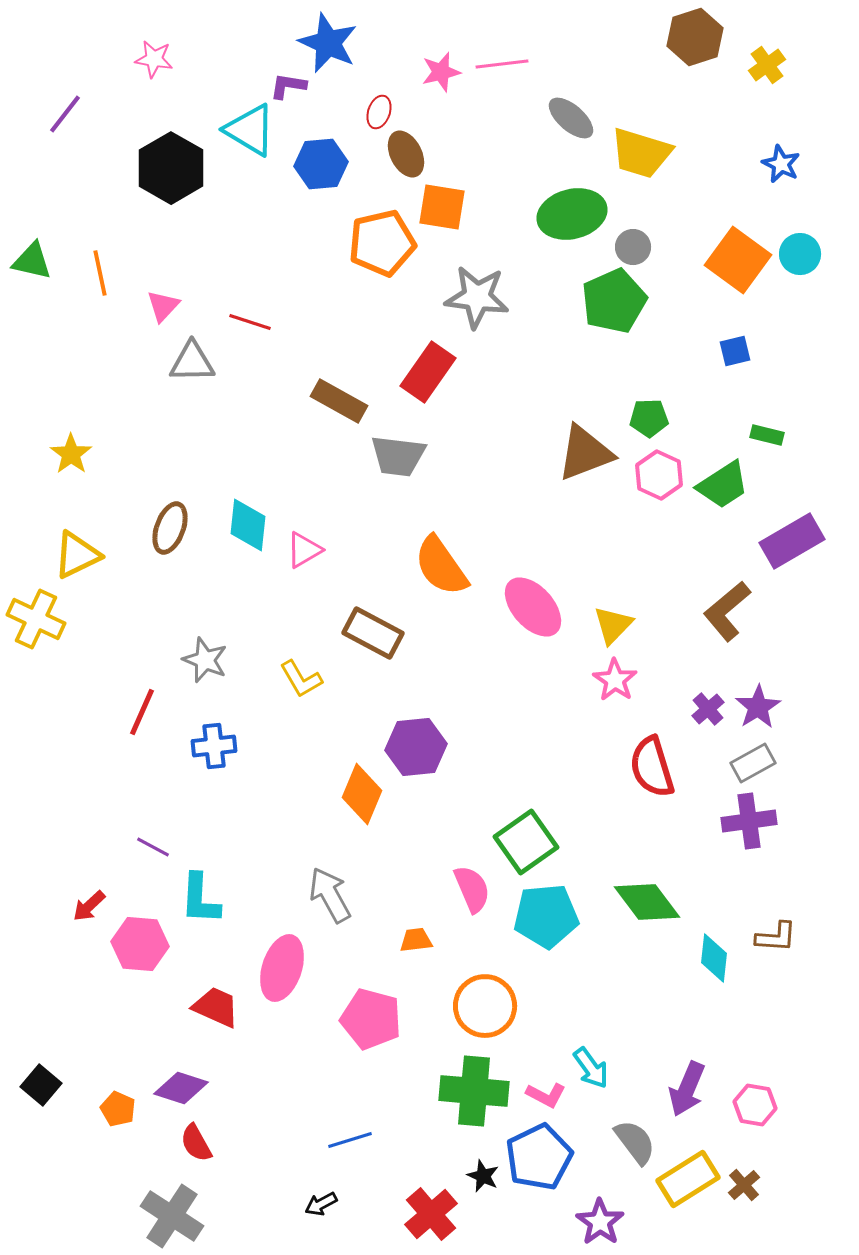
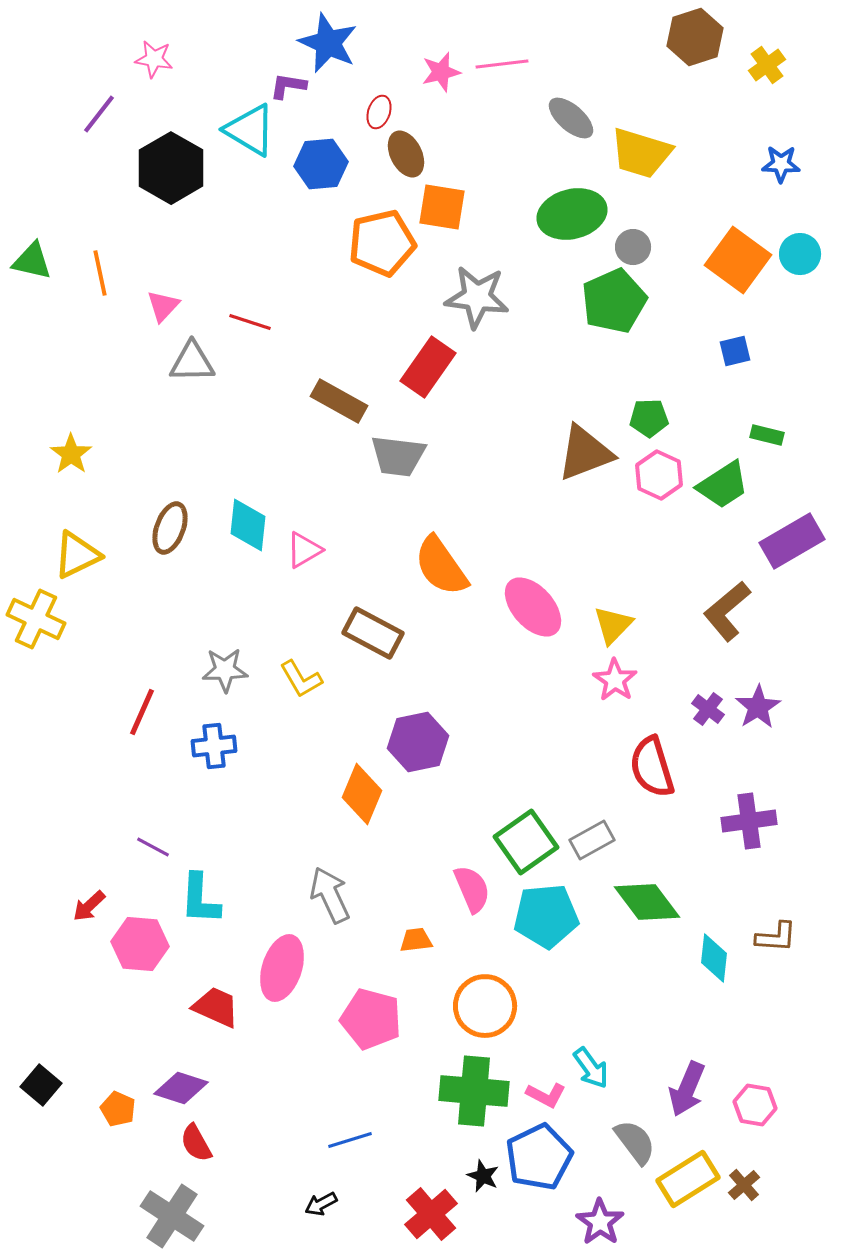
purple line at (65, 114): moved 34 px right
blue star at (781, 164): rotated 24 degrees counterclockwise
red rectangle at (428, 372): moved 5 px up
gray star at (205, 660): moved 20 px right, 10 px down; rotated 24 degrees counterclockwise
purple cross at (708, 709): rotated 12 degrees counterclockwise
purple hexagon at (416, 747): moved 2 px right, 5 px up; rotated 6 degrees counterclockwise
gray rectangle at (753, 763): moved 161 px left, 77 px down
gray arrow at (330, 895): rotated 4 degrees clockwise
